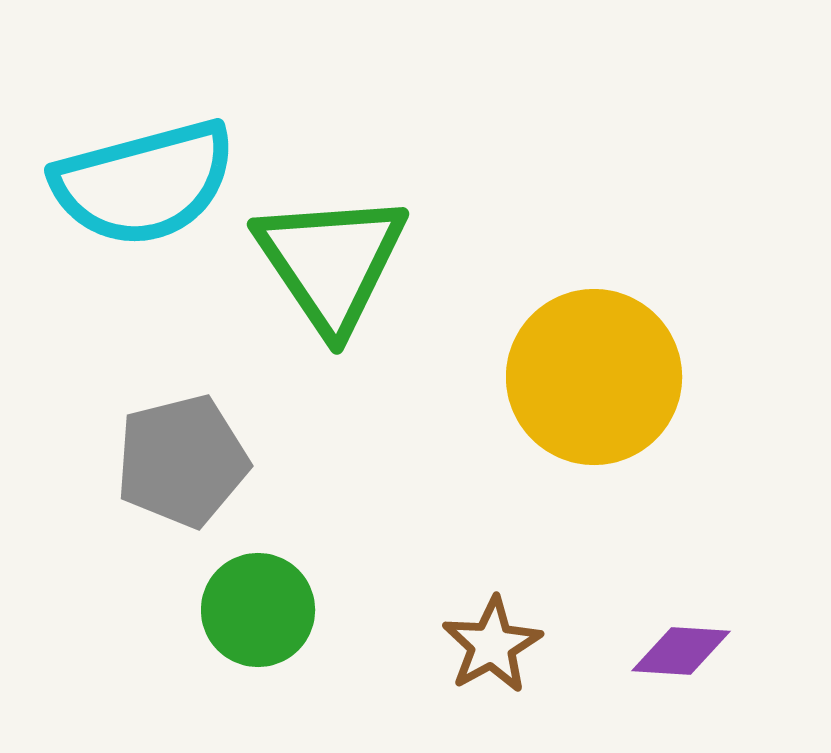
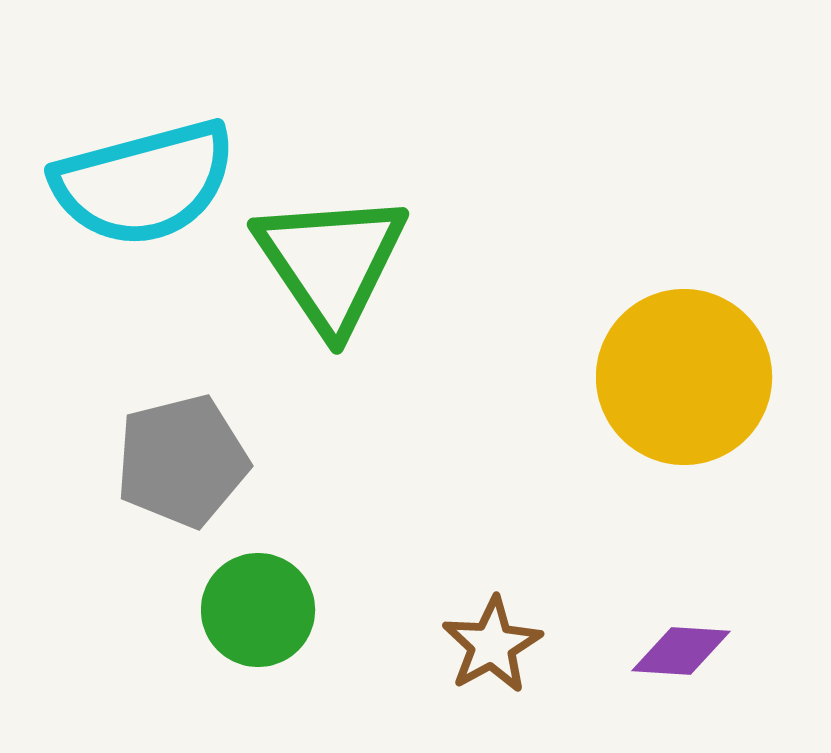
yellow circle: moved 90 px right
